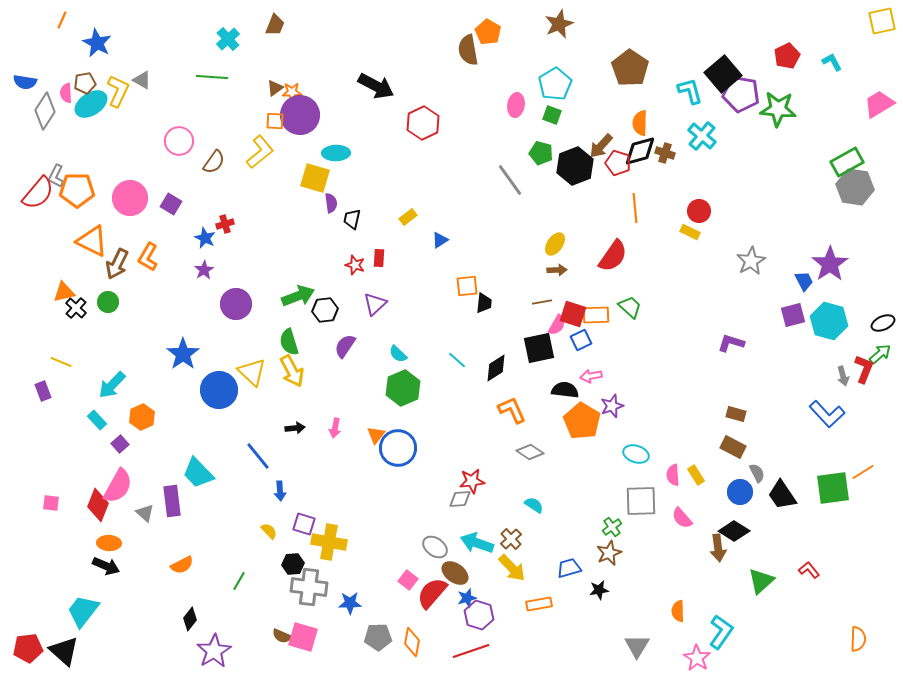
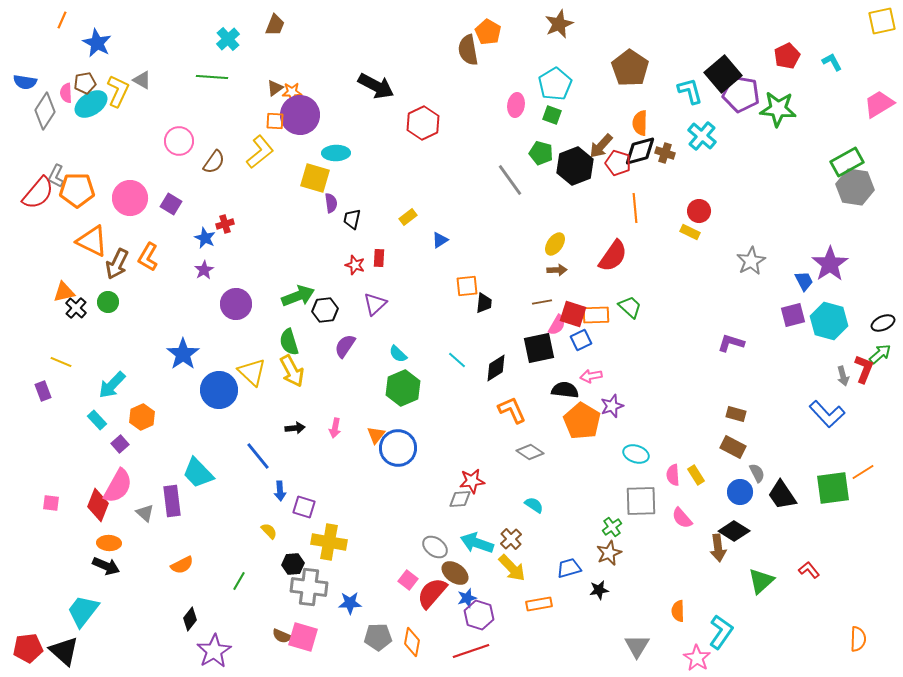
purple square at (304, 524): moved 17 px up
